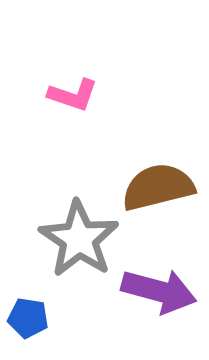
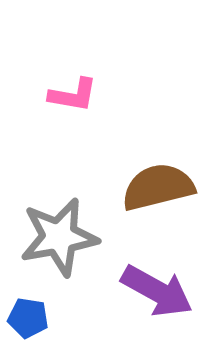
pink L-shape: rotated 9 degrees counterclockwise
gray star: moved 20 px left, 2 px up; rotated 28 degrees clockwise
purple arrow: moved 2 px left; rotated 14 degrees clockwise
